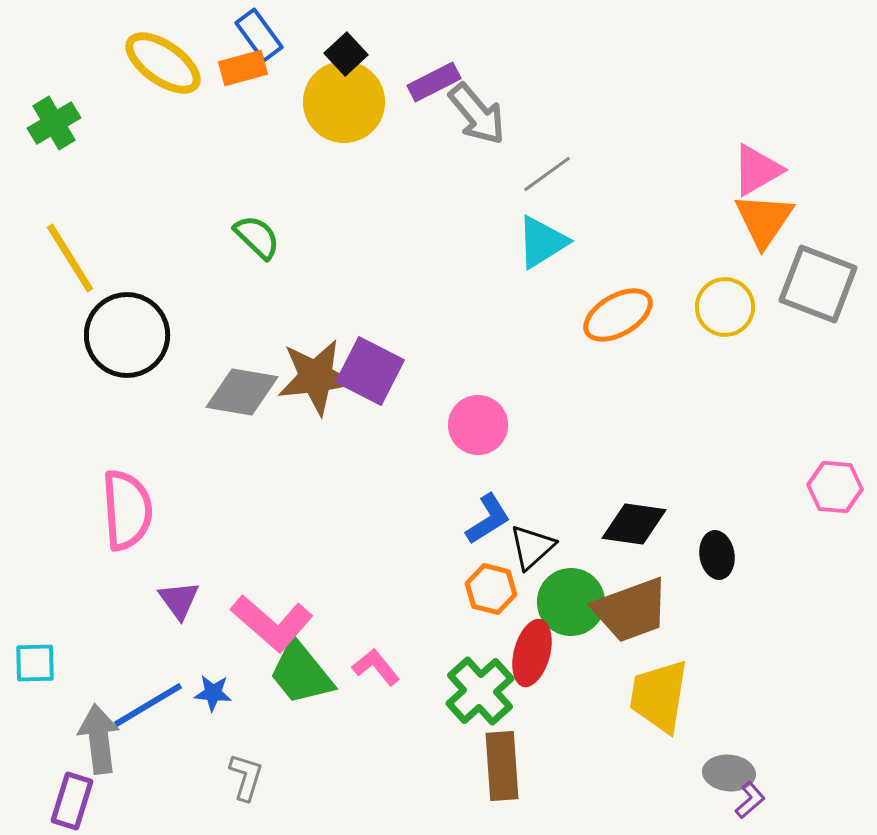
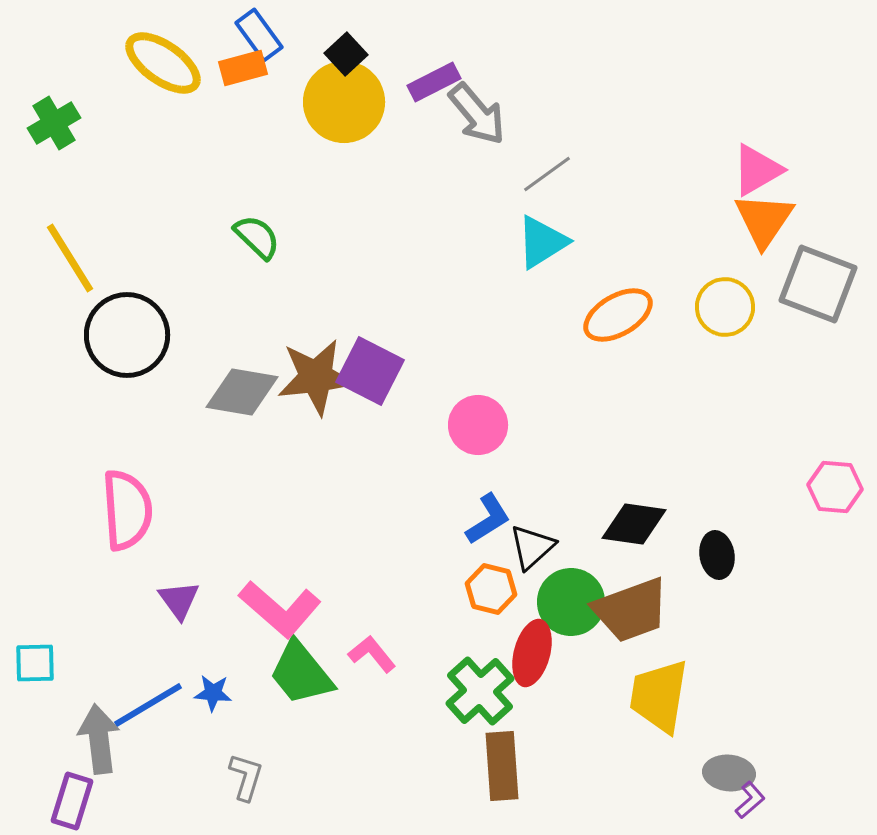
pink L-shape at (272, 623): moved 8 px right, 14 px up
pink L-shape at (376, 667): moved 4 px left, 13 px up
